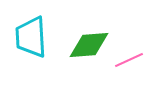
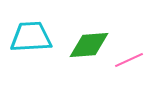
cyan trapezoid: rotated 90 degrees clockwise
